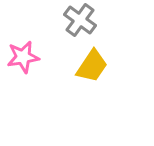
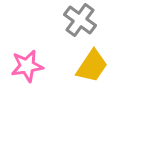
pink star: moved 4 px right, 9 px down
